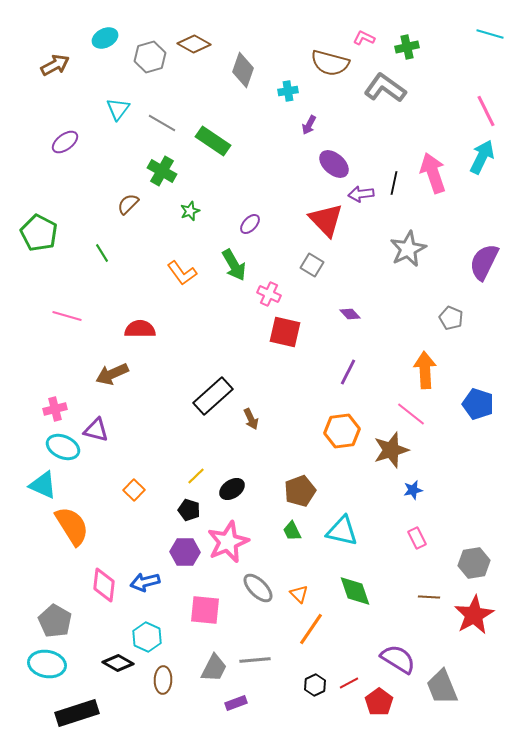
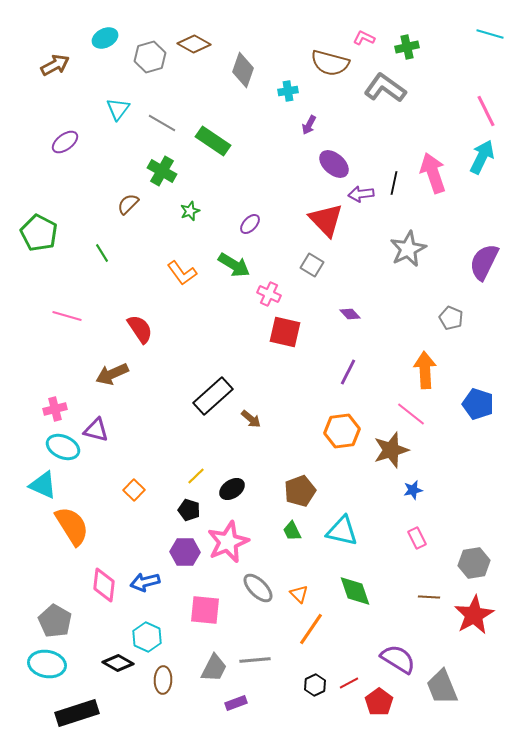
green arrow at (234, 265): rotated 28 degrees counterclockwise
red semicircle at (140, 329): rotated 56 degrees clockwise
brown arrow at (251, 419): rotated 25 degrees counterclockwise
